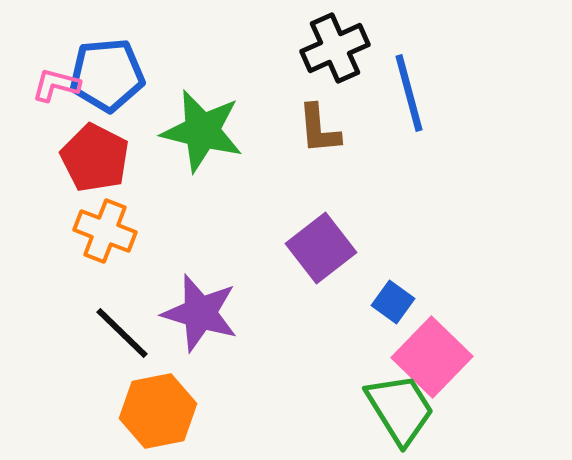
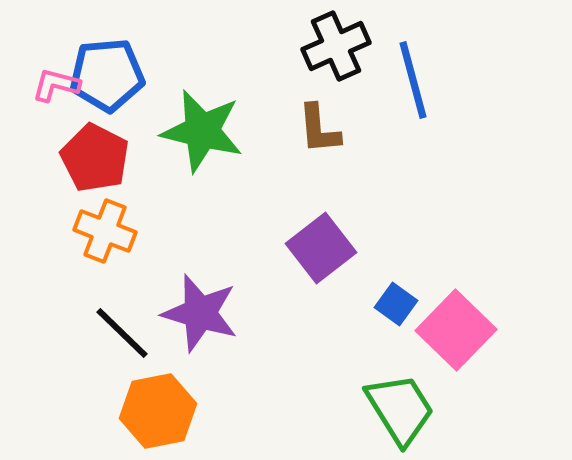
black cross: moved 1 px right, 2 px up
blue line: moved 4 px right, 13 px up
blue square: moved 3 px right, 2 px down
pink square: moved 24 px right, 27 px up
